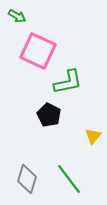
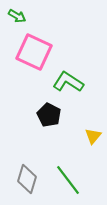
pink square: moved 4 px left, 1 px down
green L-shape: rotated 136 degrees counterclockwise
green line: moved 1 px left, 1 px down
